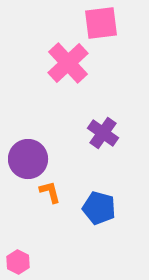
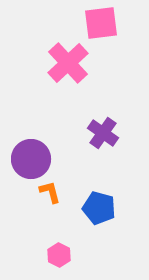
purple circle: moved 3 px right
pink hexagon: moved 41 px right, 7 px up
